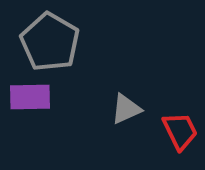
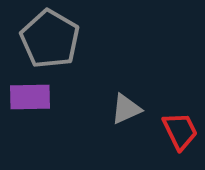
gray pentagon: moved 3 px up
